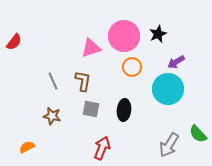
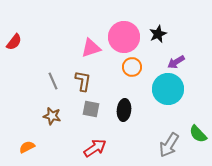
pink circle: moved 1 px down
red arrow: moved 7 px left; rotated 35 degrees clockwise
